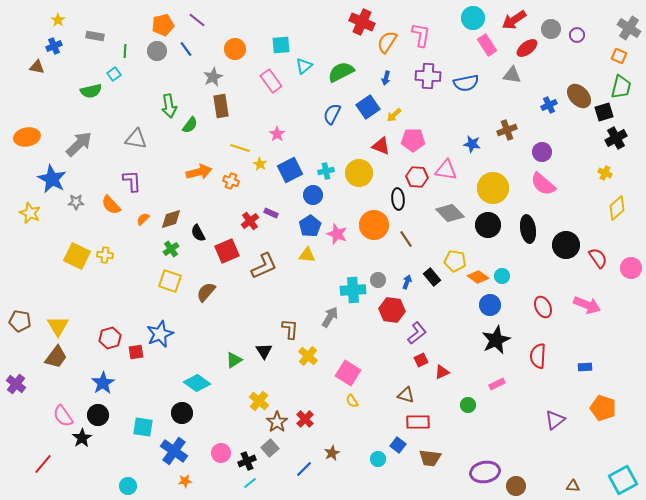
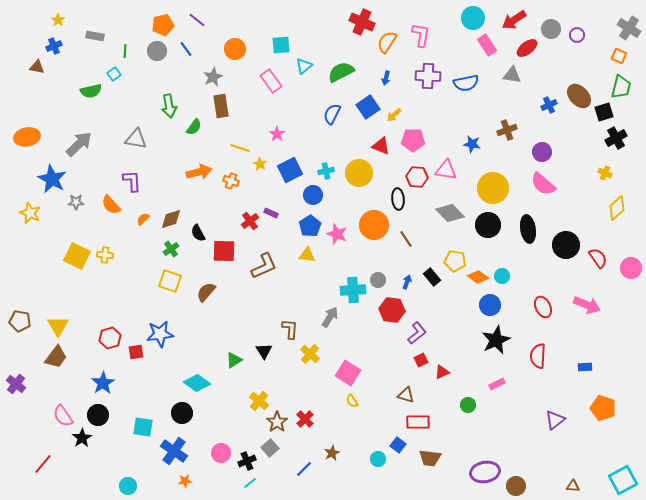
green semicircle at (190, 125): moved 4 px right, 2 px down
red square at (227, 251): moved 3 px left; rotated 25 degrees clockwise
blue star at (160, 334): rotated 16 degrees clockwise
yellow cross at (308, 356): moved 2 px right, 2 px up
